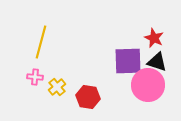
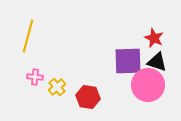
yellow line: moved 13 px left, 6 px up
